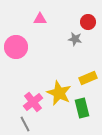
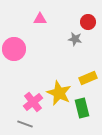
pink circle: moved 2 px left, 2 px down
gray line: rotated 42 degrees counterclockwise
